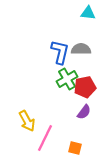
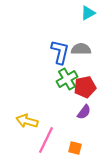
cyan triangle: rotated 35 degrees counterclockwise
yellow arrow: rotated 135 degrees clockwise
pink line: moved 1 px right, 2 px down
